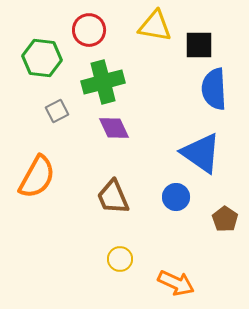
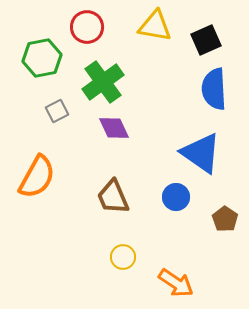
red circle: moved 2 px left, 3 px up
black square: moved 7 px right, 5 px up; rotated 24 degrees counterclockwise
green hexagon: rotated 18 degrees counterclockwise
green cross: rotated 21 degrees counterclockwise
yellow circle: moved 3 px right, 2 px up
orange arrow: rotated 9 degrees clockwise
